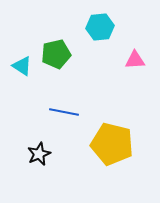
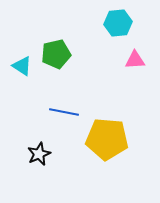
cyan hexagon: moved 18 px right, 4 px up
yellow pentagon: moved 5 px left, 5 px up; rotated 9 degrees counterclockwise
